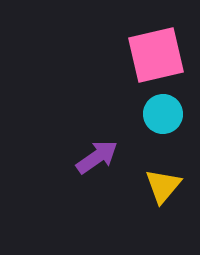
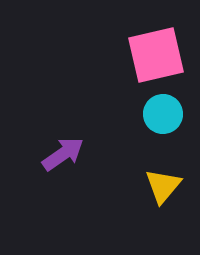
purple arrow: moved 34 px left, 3 px up
